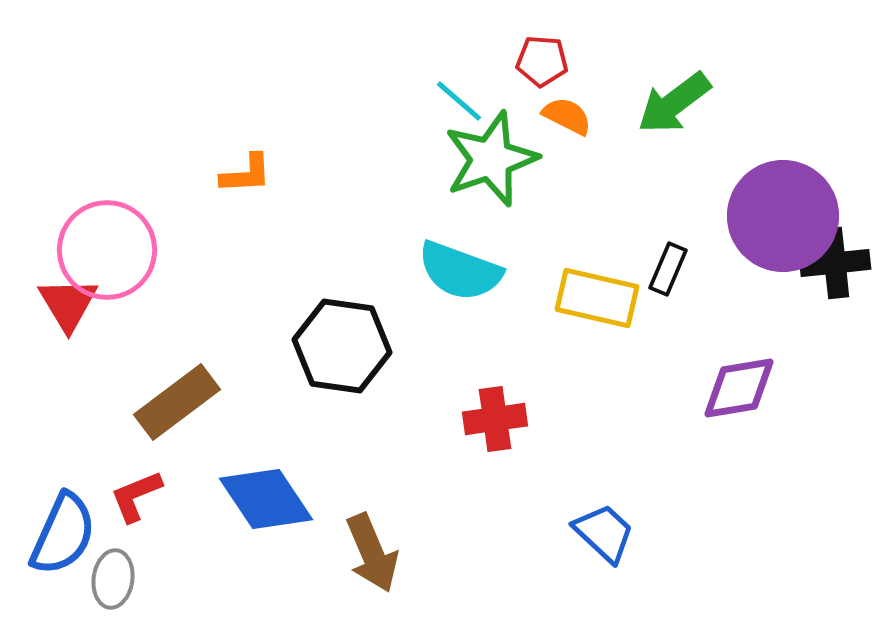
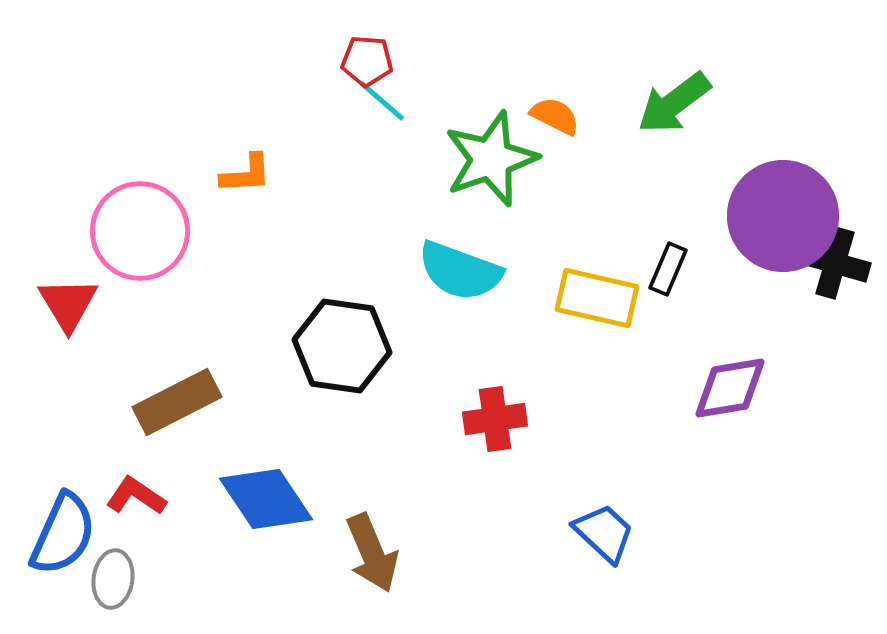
red pentagon: moved 175 px left
cyan line: moved 77 px left
orange semicircle: moved 12 px left
pink circle: moved 33 px right, 19 px up
black cross: rotated 22 degrees clockwise
purple diamond: moved 9 px left
brown rectangle: rotated 10 degrees clockwise
red L-shape: rotated 56 degrees clockwise
